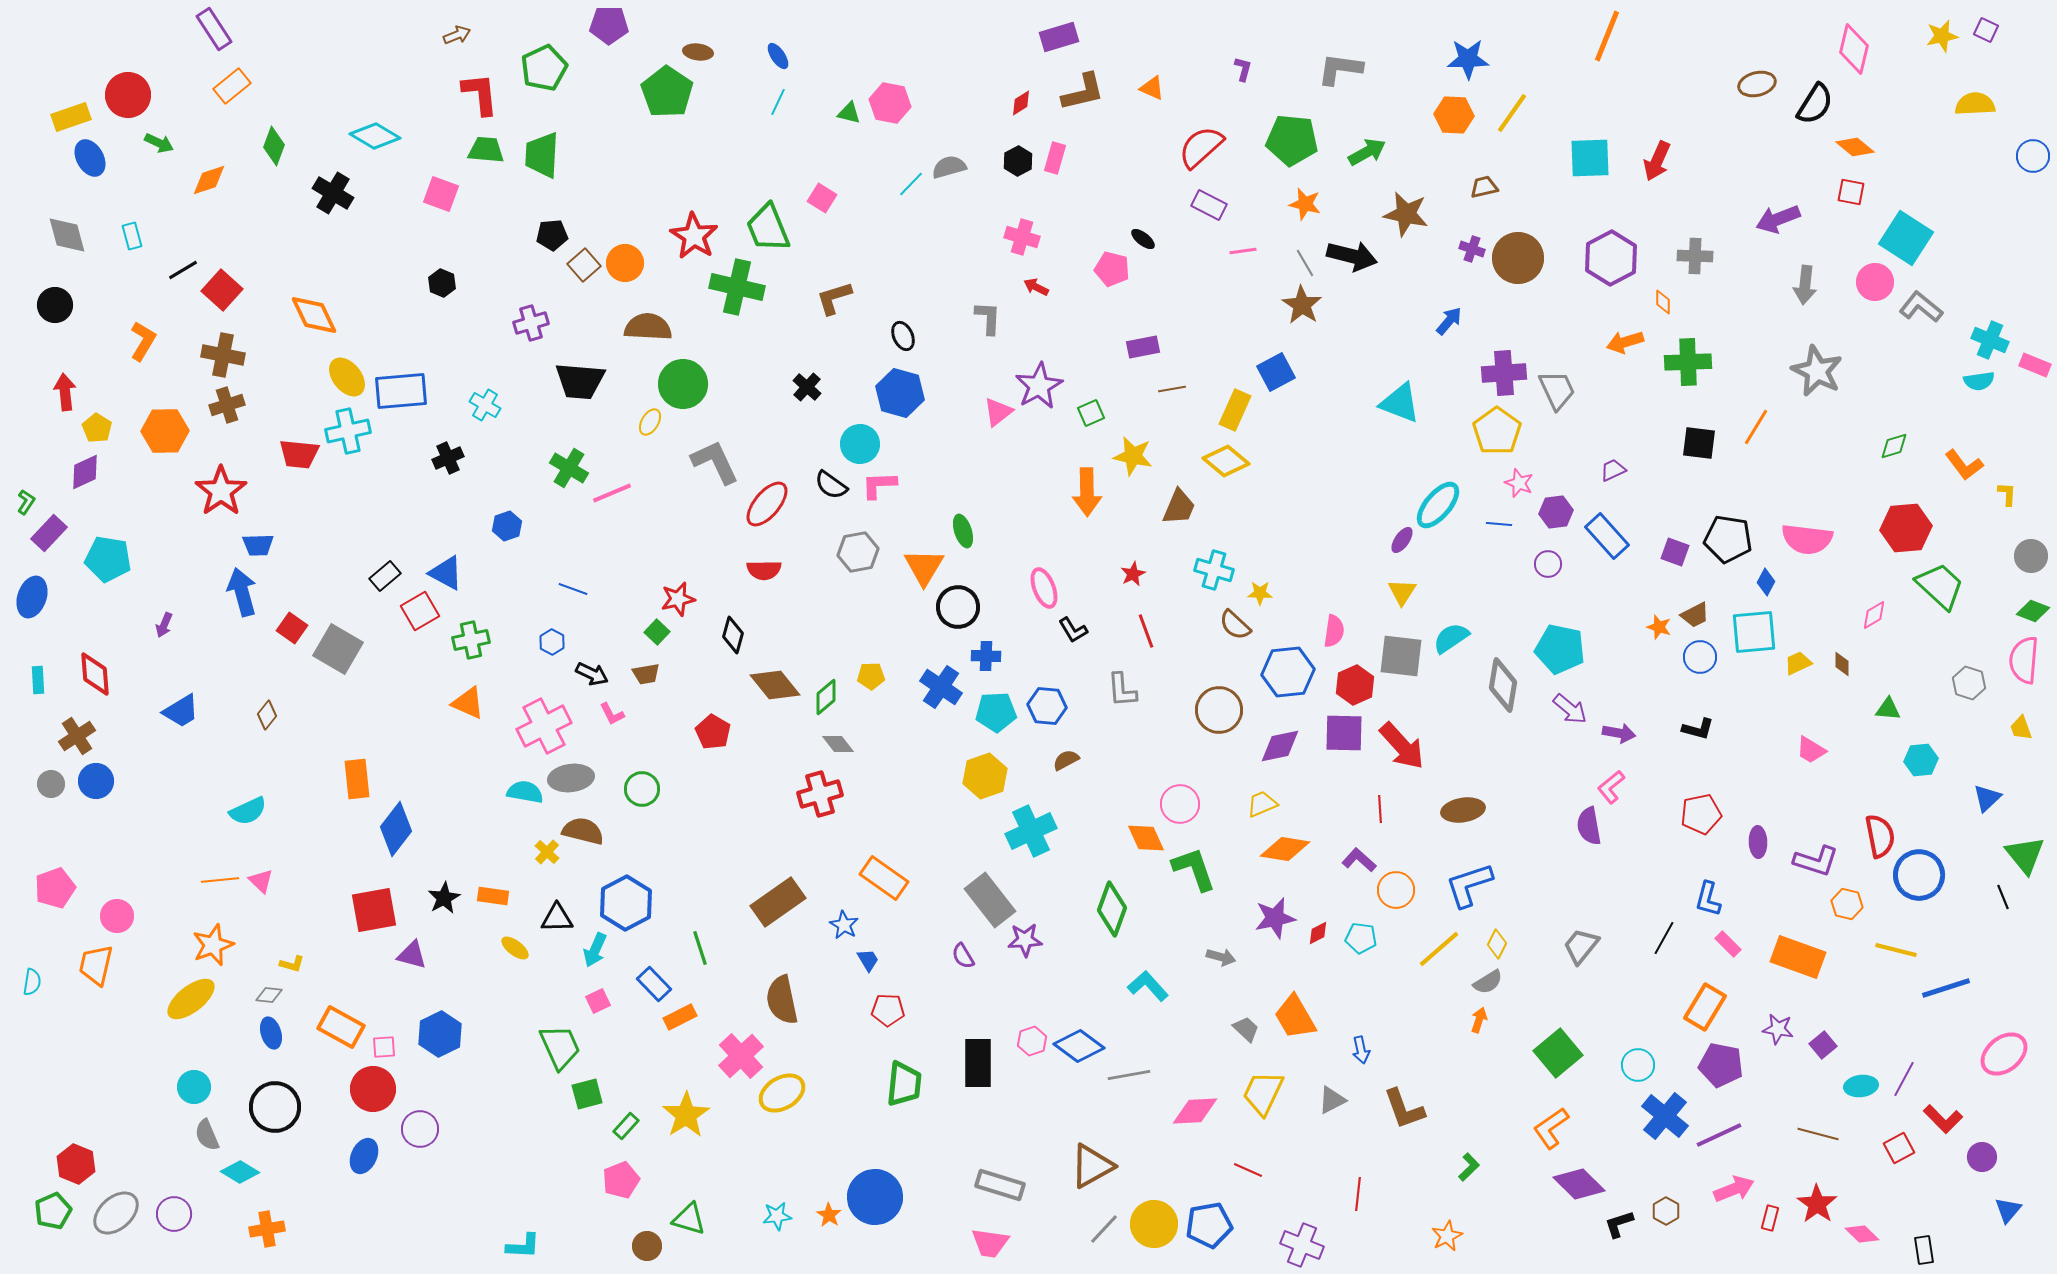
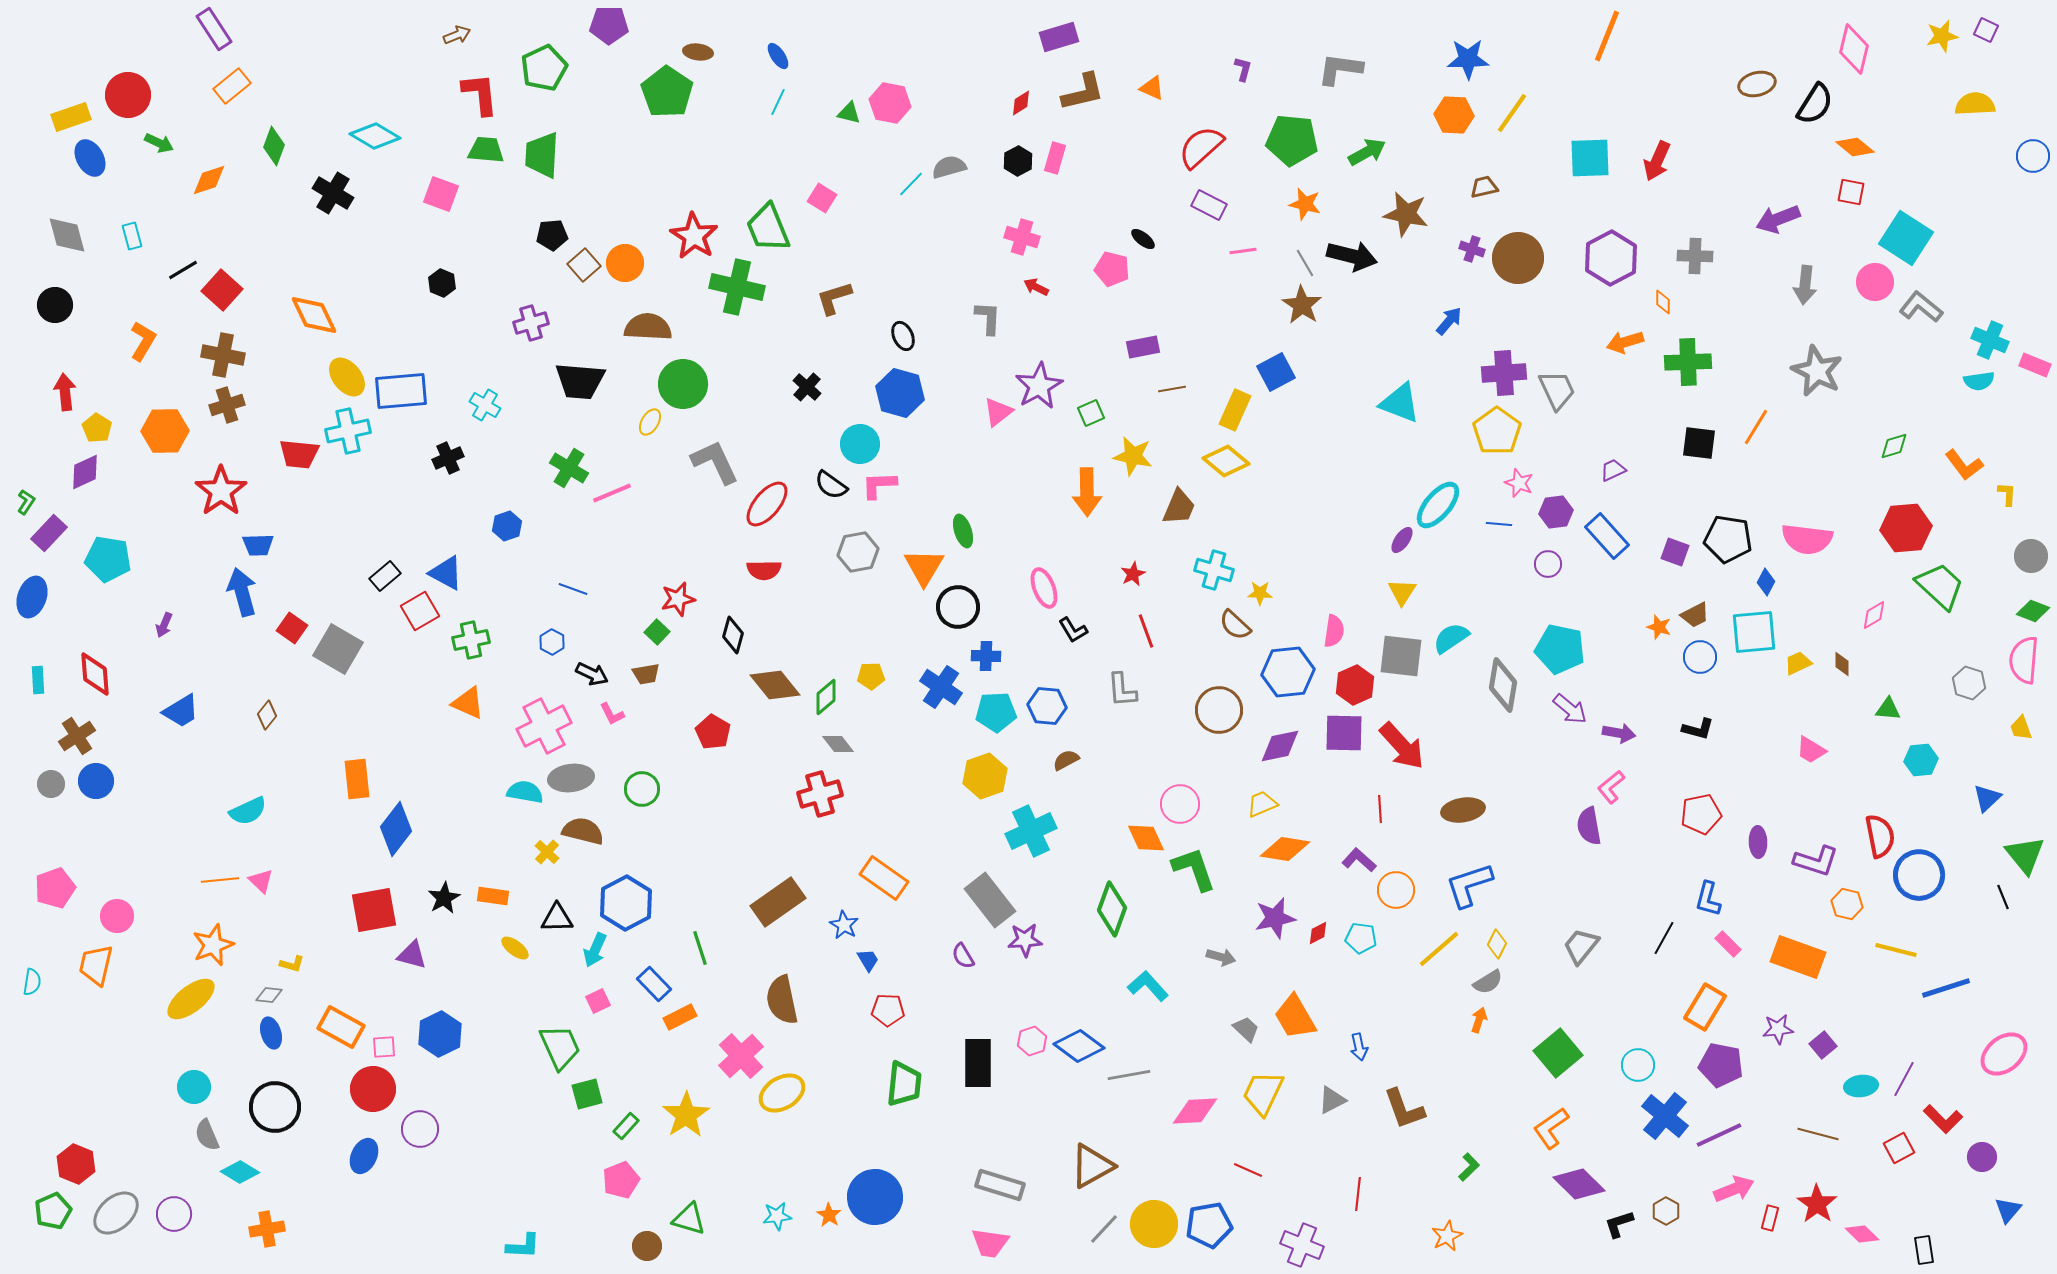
purple star at (1778, 1029): rotated 16 degrees counterclockwise
blue arrow at (1361, 1050): moved 2 px left, 3 px up
